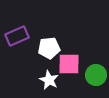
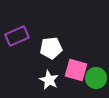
white pentagon: moved 2 px right
pink square: moved 7 px right, 6 px down; rotated 15 degrees clockwise
green circle: moved 3 px down
